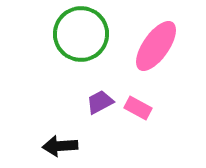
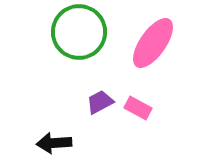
green circle: moved 2 px left, 2 px up
pink ellipse: moved 3 px left, 3 px up
black arrow: moved 6 px left, 3 px up
